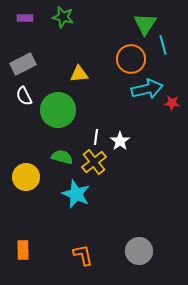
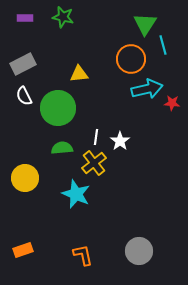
green circle: moved 2 px up
green semicircle: moved 9 px up; rotated 20 degrees counterclockwise
yellow cross: moved 1 px down
yellow circle: moved 1 px left, 1 px down
orange rectangle: rotated 72 degrees clockwise
